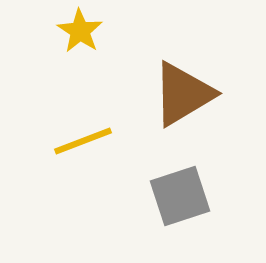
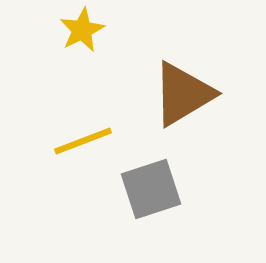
yellow star: moved 2 px right, 1 px up; rotated 12 degrees clockwise
gray square: moved 29 px left, 7 px up
